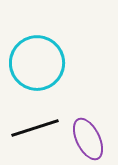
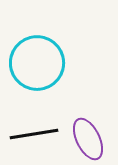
black line: moved 1 px left, 6 px down; rotated 9 degrees clockwise
